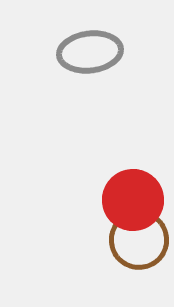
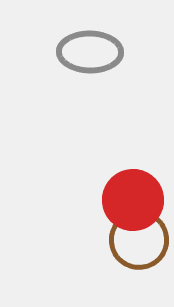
gray ellipse: rotated 8 degrees clockwise
